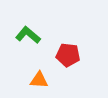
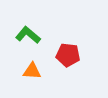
orange triangle: moved 7 px left, 9 px up
